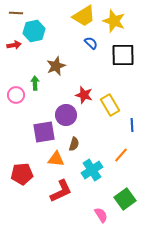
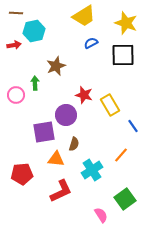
yellow star: moved 12 px right, 2 px down
blue semicircle: rotated 72 degrees counterclockwise
blue line: moved 1 px right, 1 px down; rotated 32 degrees counterclockwise
